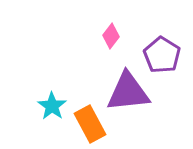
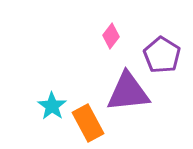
orange rectangle: moved 2 px left, 1 px up
